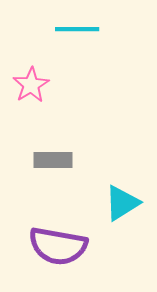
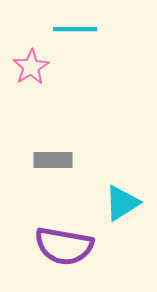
cyan line: moved 2 px left
pink star: moved 18 px up
purple semicircle: moved 6 px right
